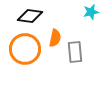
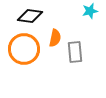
cyan star: moved 1 px left, 1 px up
orange circle: moved 1 px left
